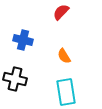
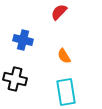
red semicircle: moved 2 px left
